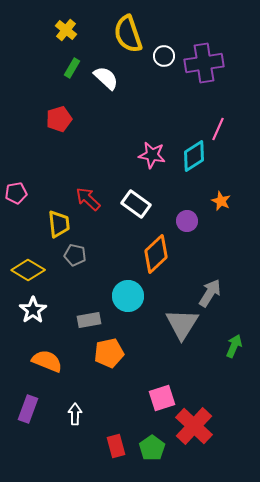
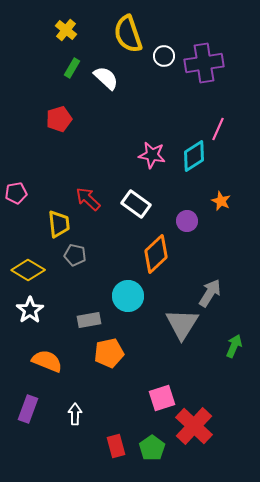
white star: moved 3 px left
